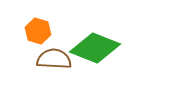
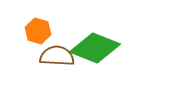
brown semicircle: moved 3 px right, 3 px up
